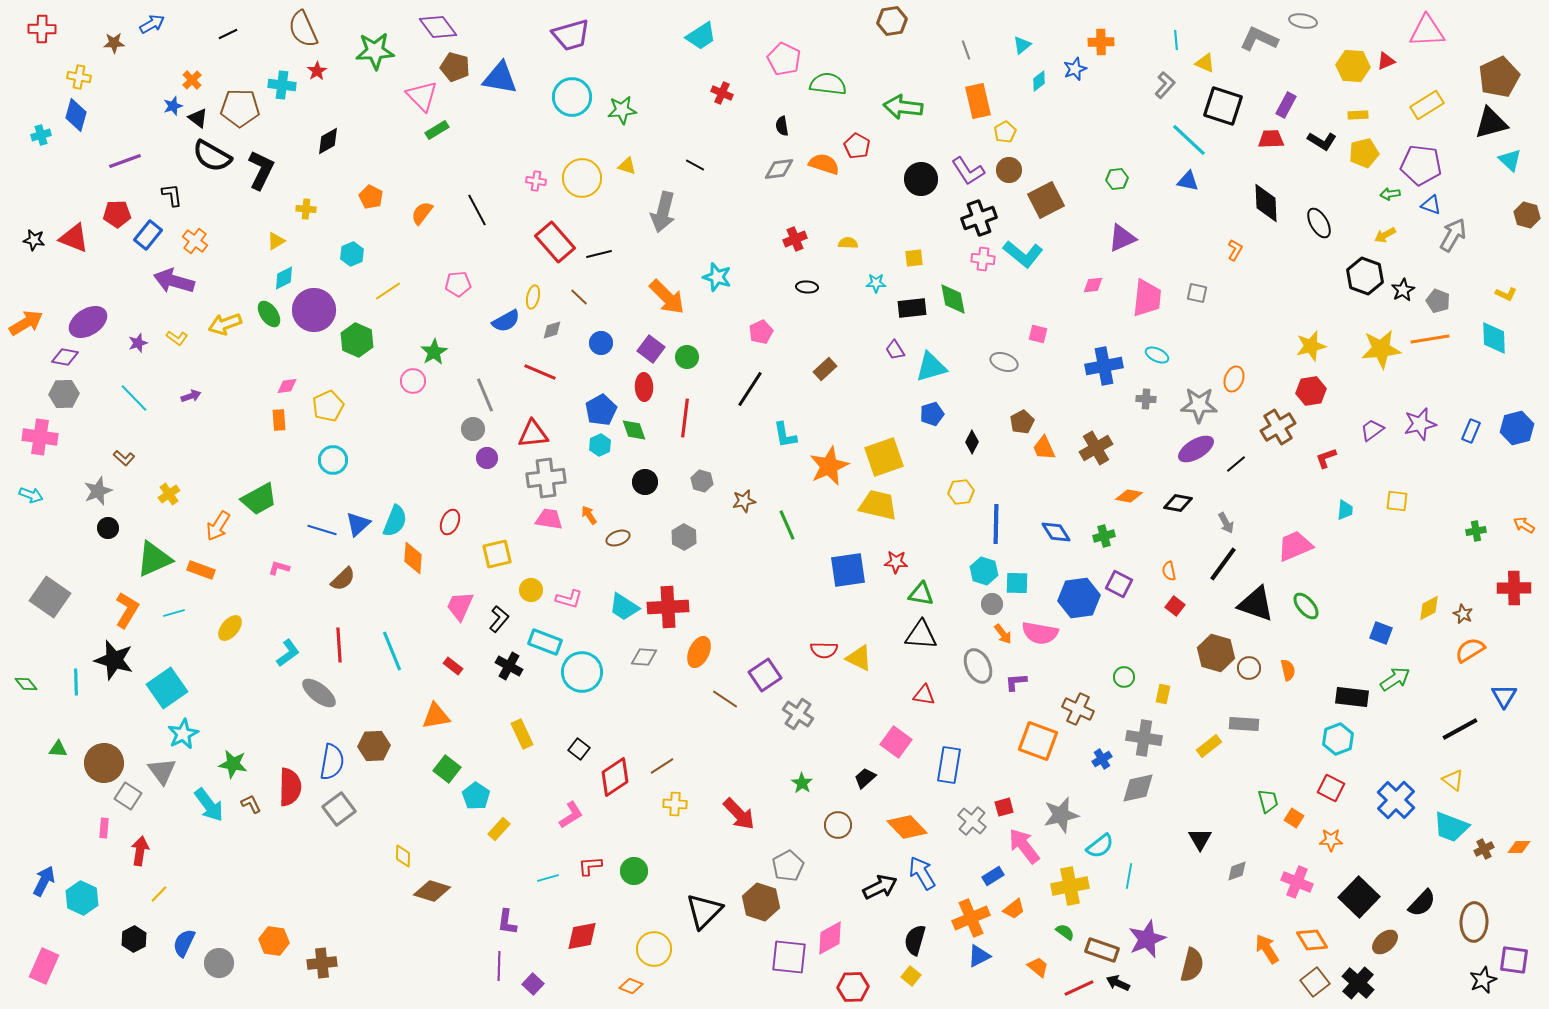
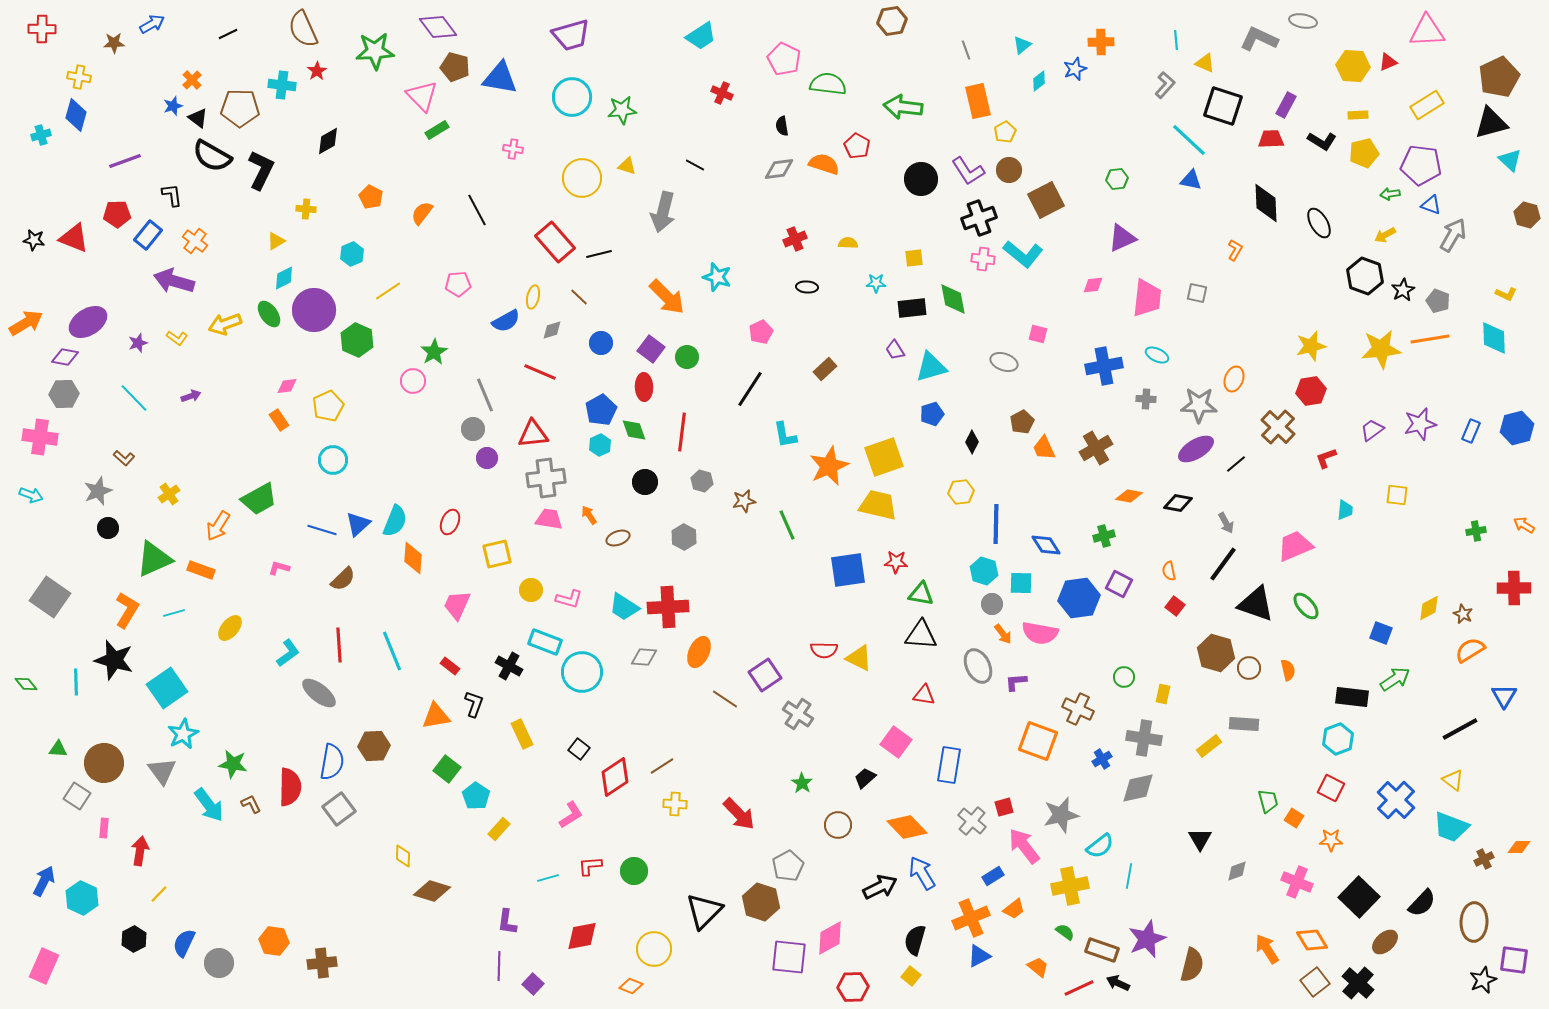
red triangle at (1386, 61): moved 2 px right, 1 px down
pink cross at (536, 181): moved 23 px left, 32 px up
blue triangle at (1188, 181): moved 3 px right, 1 px up
red line at (685, 418): moved 3 px left, 14 px down
orange rectangle at (279, 420): rotated 30 degrees counterclockwise
brown cross at (1278, 427): rotated 16 degrees counterclockwise
yellow square at (1397, 501): moved 6 px up
blue diamond at (1056, 532): moved 10 px left, 13 px down
cyan square at (1017, 583): moved 4 px right
pink trapezoid at (460, 606): moved 3 px left, 1 px up
black L-shape at (499, 619): moved 25 px left, 85 px down; rotated 20 degrees counterclockwise
red rectangle at (453, 666): moved 3 px left
gray square at (128, 796): moved 51 px left
brown cross at (1484, 849): moved 10 px down
